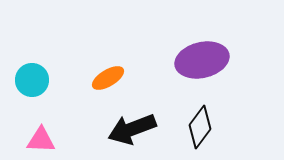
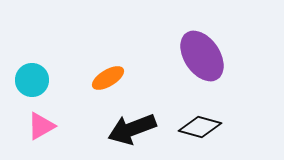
purple ellipse: moved 4 px up; rotated 69 degrees clockwise
black diamond: rotated 69 degrees clockwise
pink triangle: moved 14 px up; rotated 32 degrees counterclockwise
